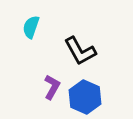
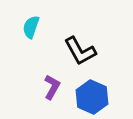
blue hexagon: moved 7 px right
